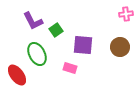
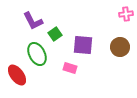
green square: moved 1 px left, 4 px down
